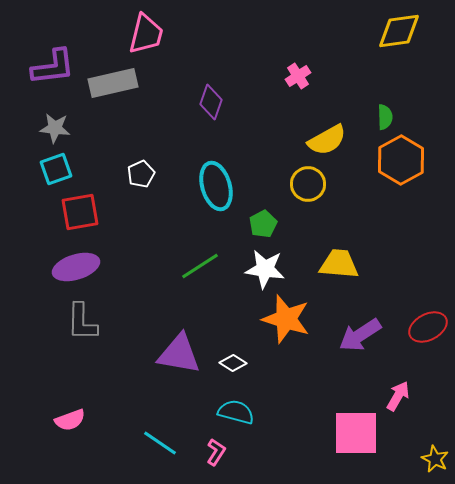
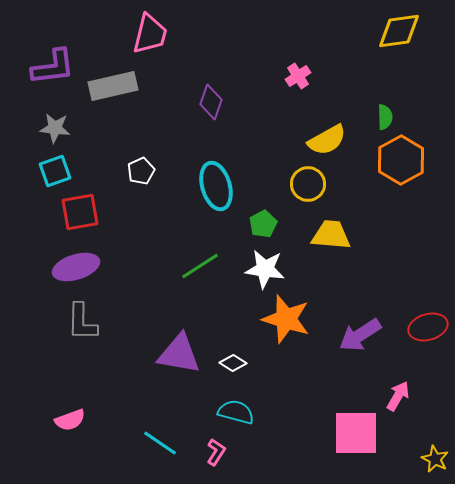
pink trapezoid: moved 4 px right
gray rectangle: moved 3 px down
cyan square: moved 1 px left, 2 px down
white pentagon: moved 3 px up
yellow trapezoid: moved 8 px left, 29 px up
red ellipse: rotated 12 degrees clockwise
